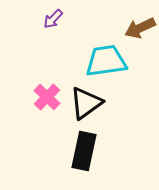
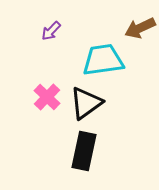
purple arrow: moved 2 px left, 12 px down
cyan trapezoid: moved 3 px left, 1 px up
